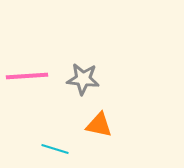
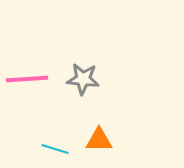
pink line: moved 3 px down
orange triangle: moved 15 px down; rotated 12 degrees counterclockwise
